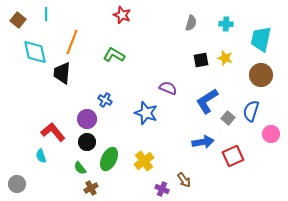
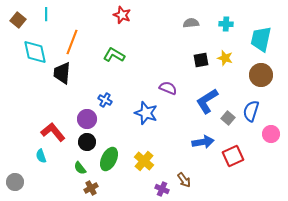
gray semicircle: rotated 112 degrees counterclockwise
yellow cross: rotated 12 degrees counterclockwise
gray circle: moved 2 px left, 2 px up
